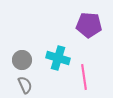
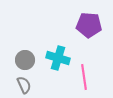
gray circle: moved 3 px right
gray semicircle: moved 1 px left
